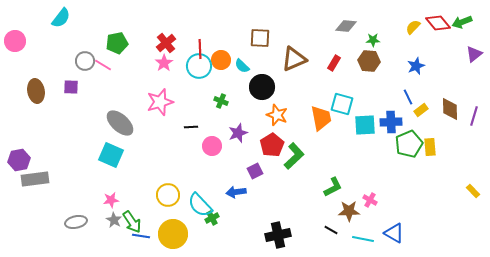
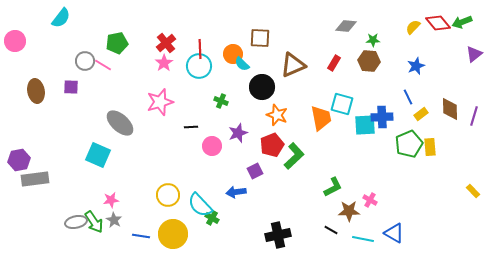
brown triangle at (294, 59): moved 1 px left, 6 px down
orange circle at (221, 60): moved 12 px right, 6 px up
cyan semicircle at (242, 66): moved 2 px up
yellow rectangle at (421, 110): moved 4 px down
blue cross at (391, 122): moved 9 px left, 5 px up
red pentagon at (272, 145): rotated 10 degrees clockwise
cyan square at (111, 155): moved 13 px left
green cross at (212, 218): rotated 32 degrees counterclockwise
green arrow at (132, 222): moved 38 px left
